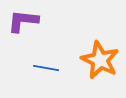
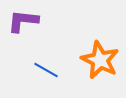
blue line: moved 2 px down; rotated 20 degrees clockwise
